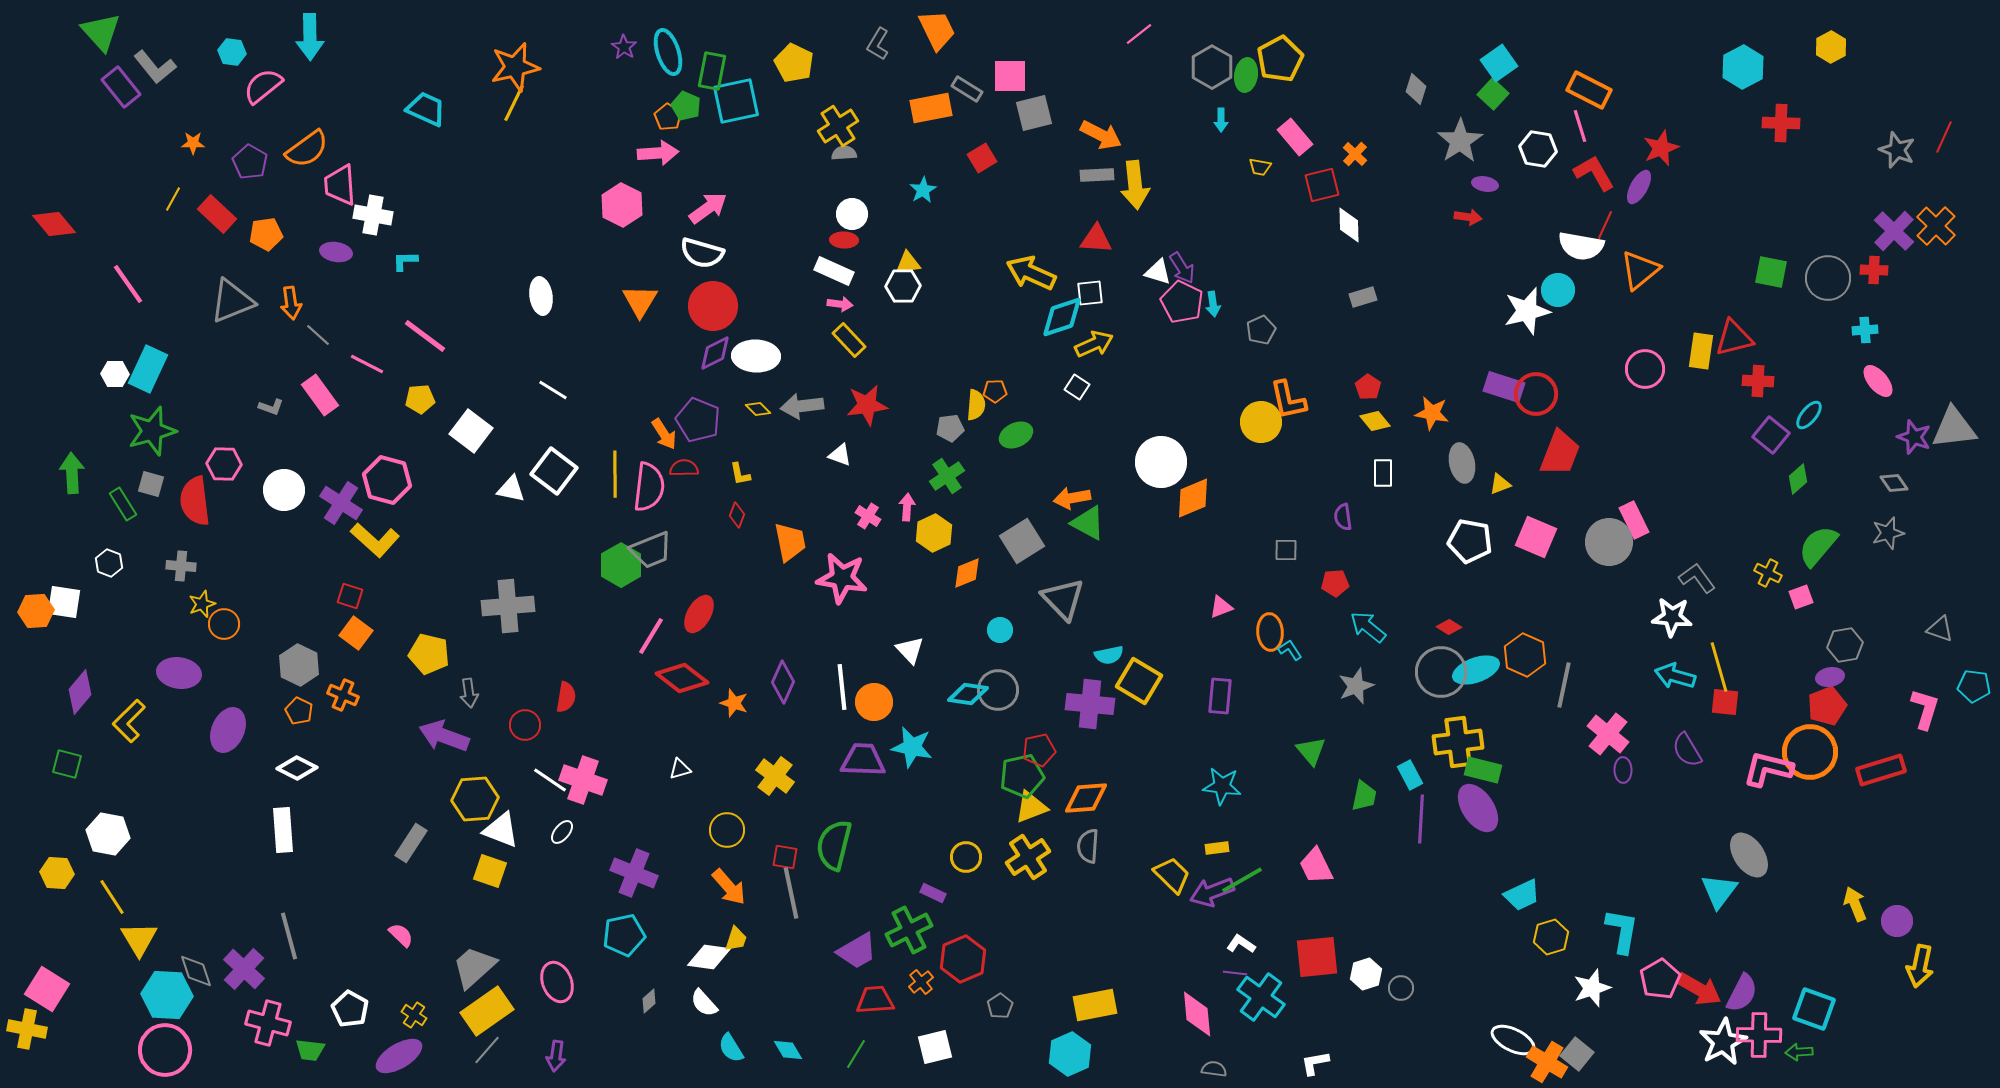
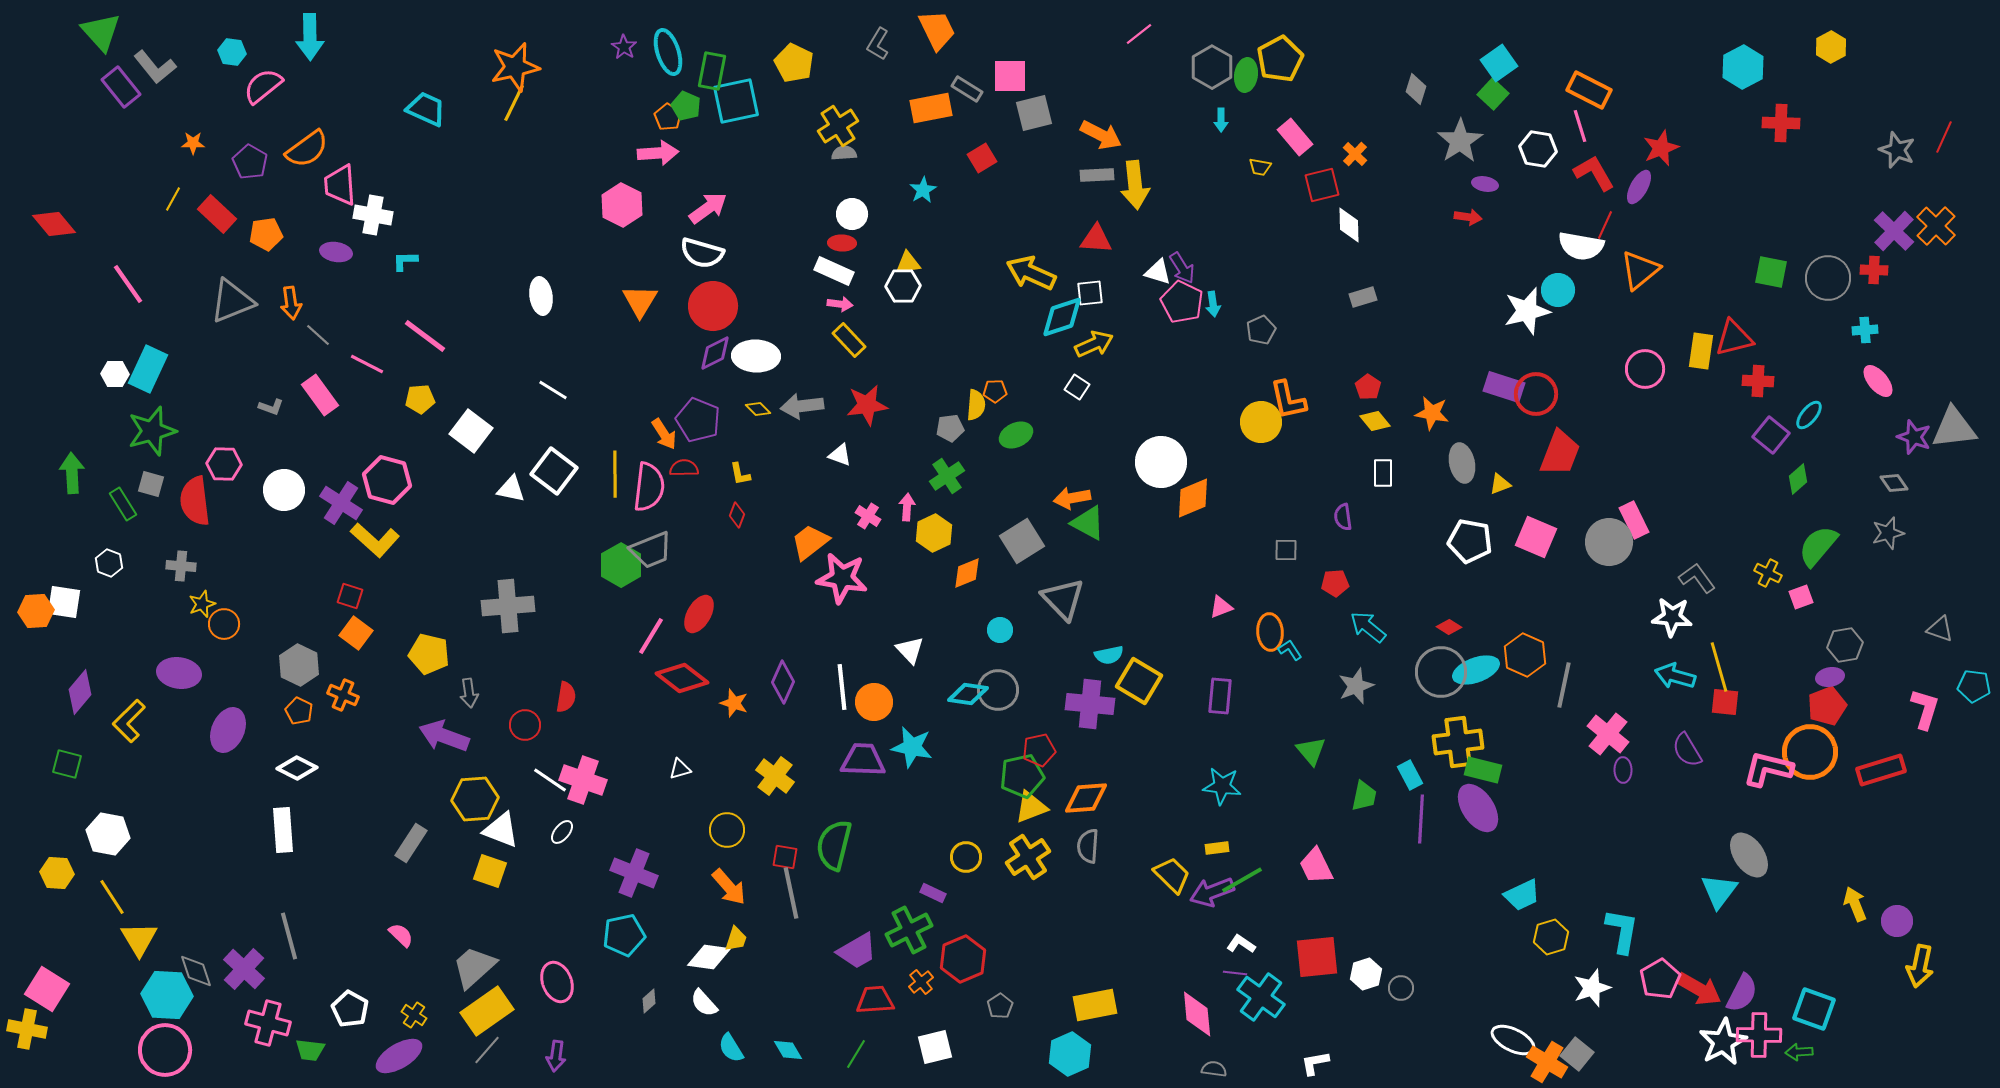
red ellipse at (844, 240): moved 2 px left, 3 px down
orange trapezoid at (790, 542): moved 20 px right; rotated 117 degrees counterclockwise
